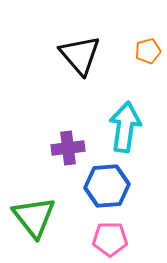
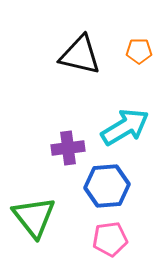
orange pentagon: moved 9 px left; rotated 15 degrees clockwise
black triangle: rotated 36 degrees counterclockwise
cyan arrow: rotated 51 degrees clockwise
pink pentagon: rotated 8 degrees counterclockwise
